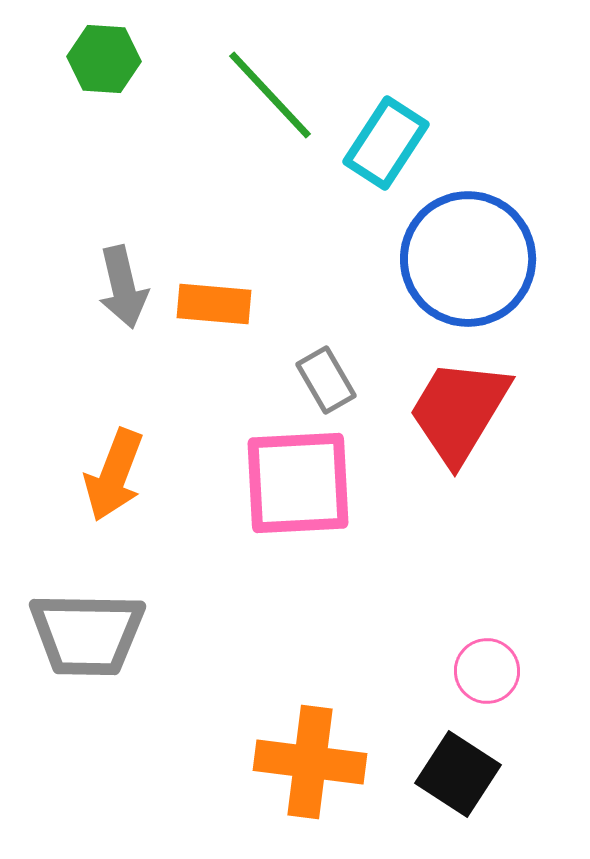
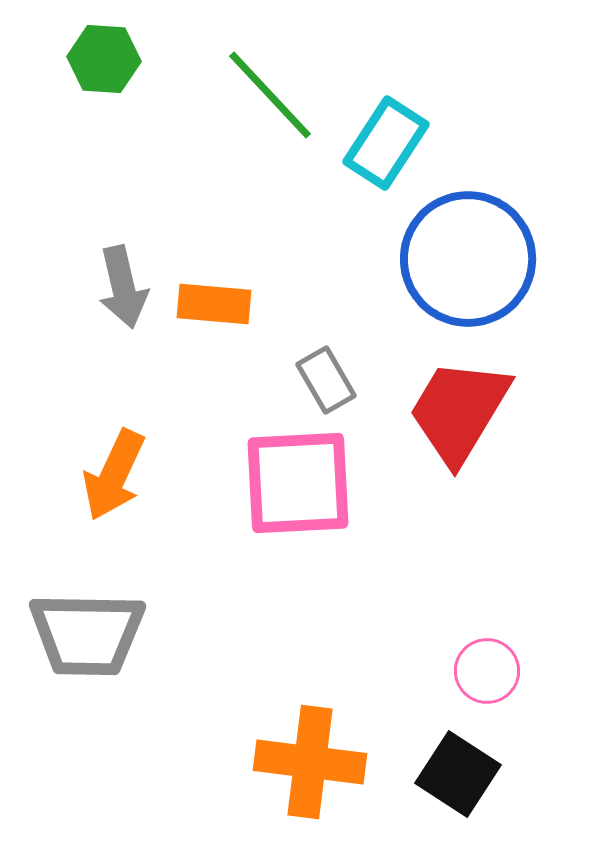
orange arrow: rotated 4 degrees clockwise
